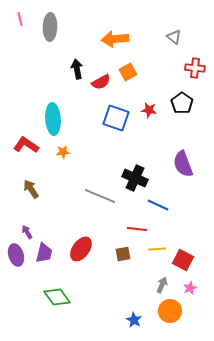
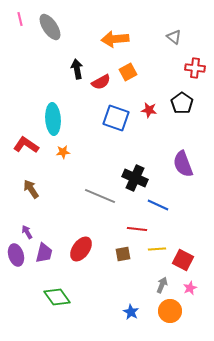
gray ellipse: rotated 36 degrees counterclockwise
blue star: moved 3 px left, 8 px up
